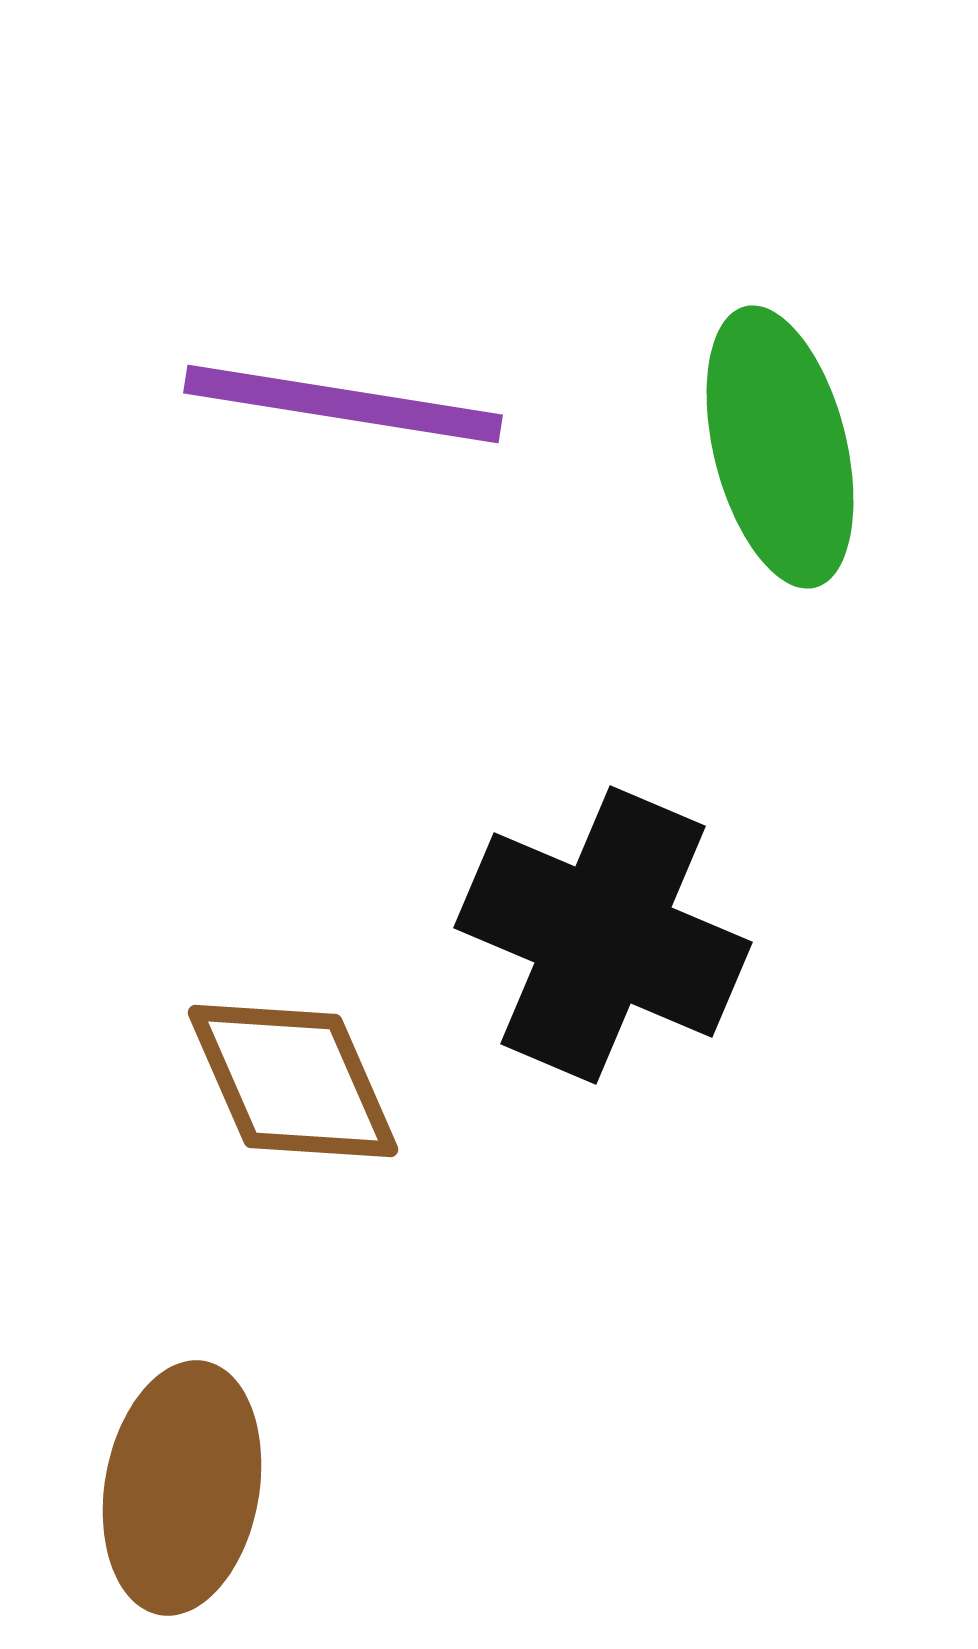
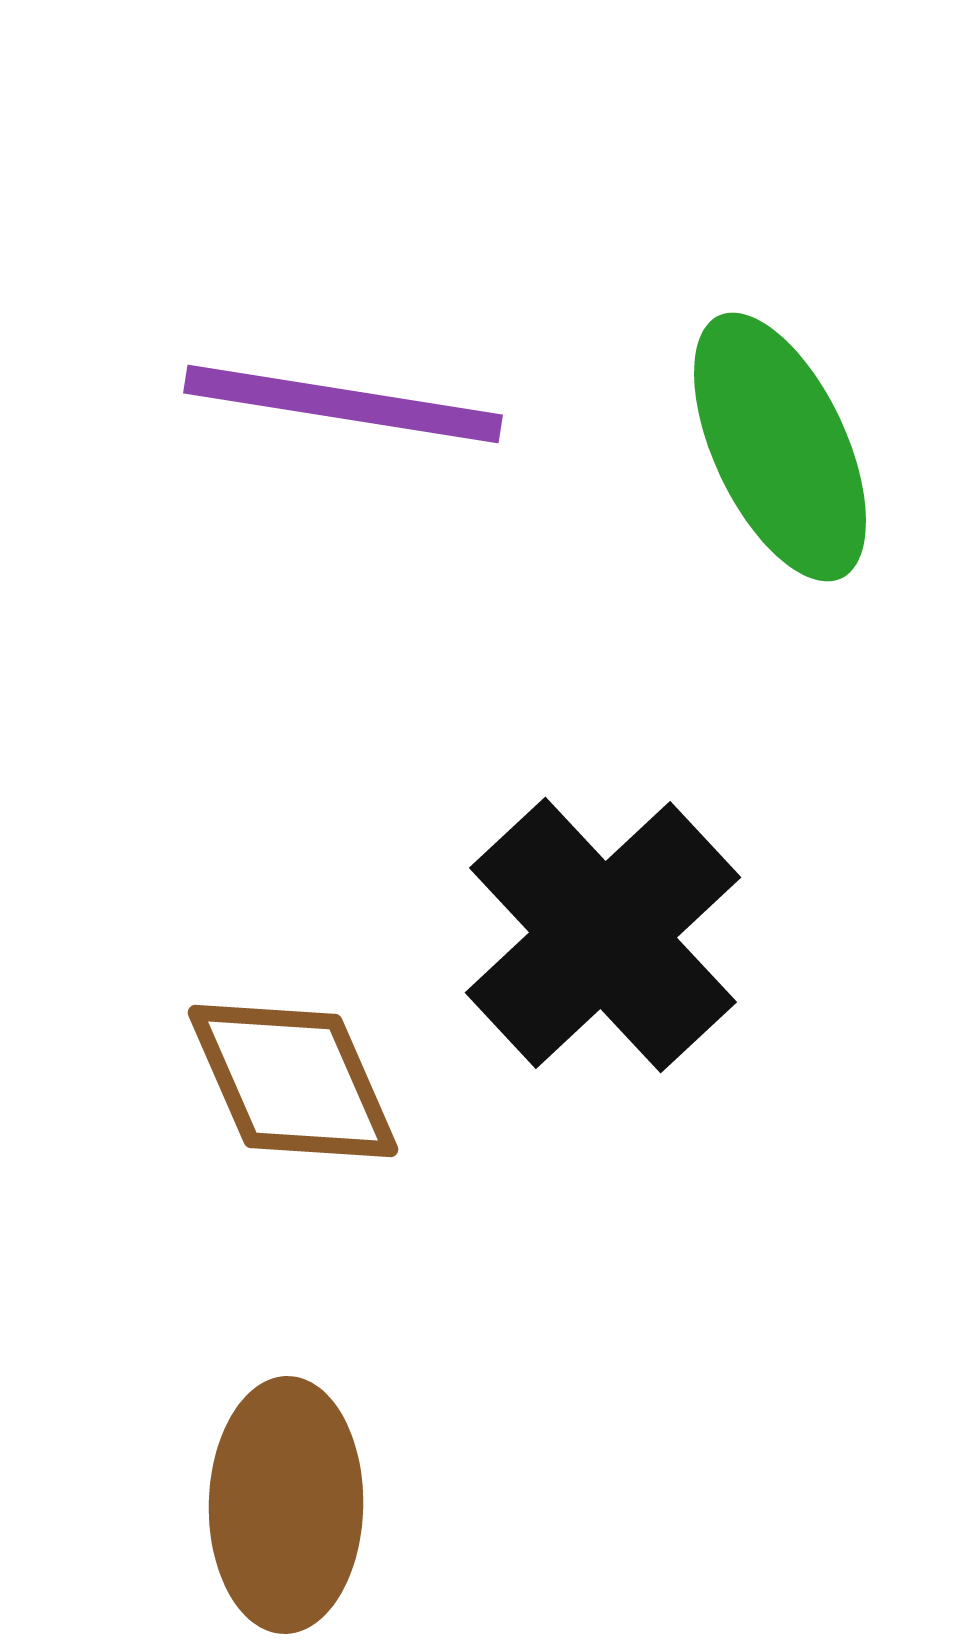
green ellipse: rotated 11 degrees counterclockwise
black cross: rotated 24 degrees clockwise
brown ellipse: moved 104 px right, 17 px down; rotated 9 degrees counterclockwise
